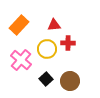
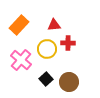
brown circle: moved 1 px left, 1 px down
